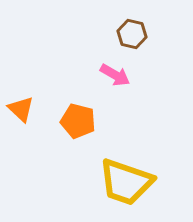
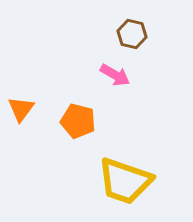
orange triangle: rotated 24 degrees clockwise
yellow trapezoid: moved 1 px left, 1 px up
